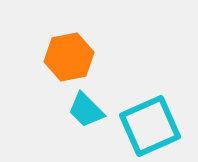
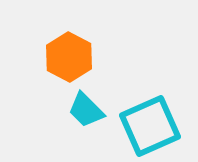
orange hexagon: rotated 21 degrees counterclockwise
